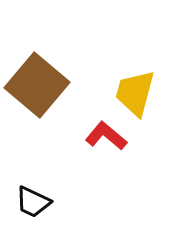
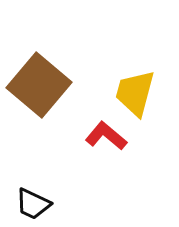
brown square: moved 2 px right
black trapezoid: moved 2 px down
